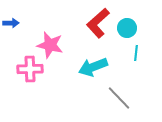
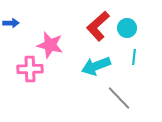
red L-shape: moved 3 px down
cyan line: moved 2 px left, 4 px down
cyan arrow: moved 3 px right, 1 px up
